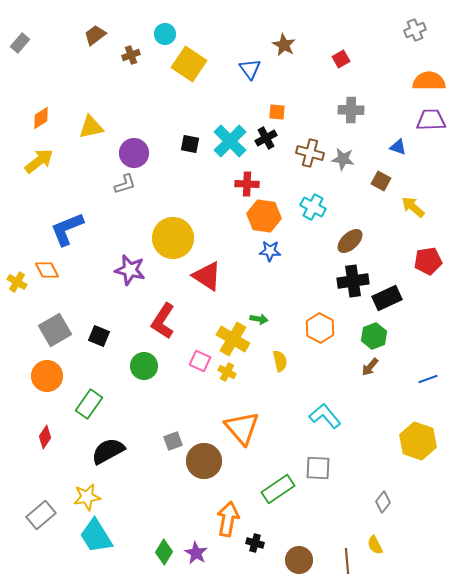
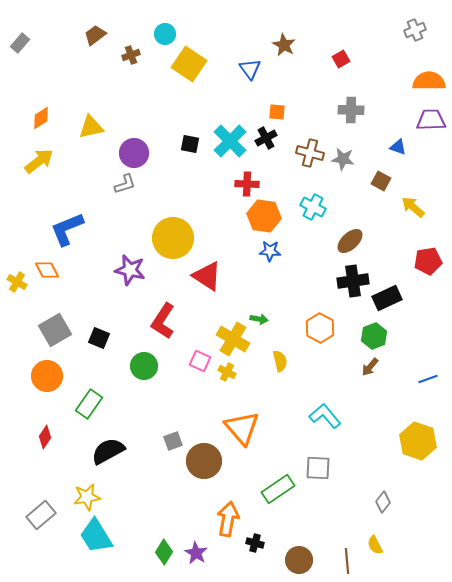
black square at (99, 336): moved 2 px down
